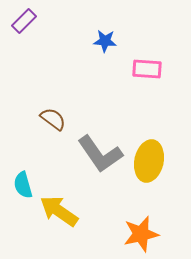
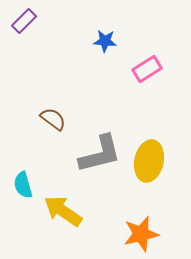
pink rectangle: rotated 36 degrees counterclockwise
gray L-shape: rotated 69 degrees counterclockwise
yellow arrow: moved 4 px right
